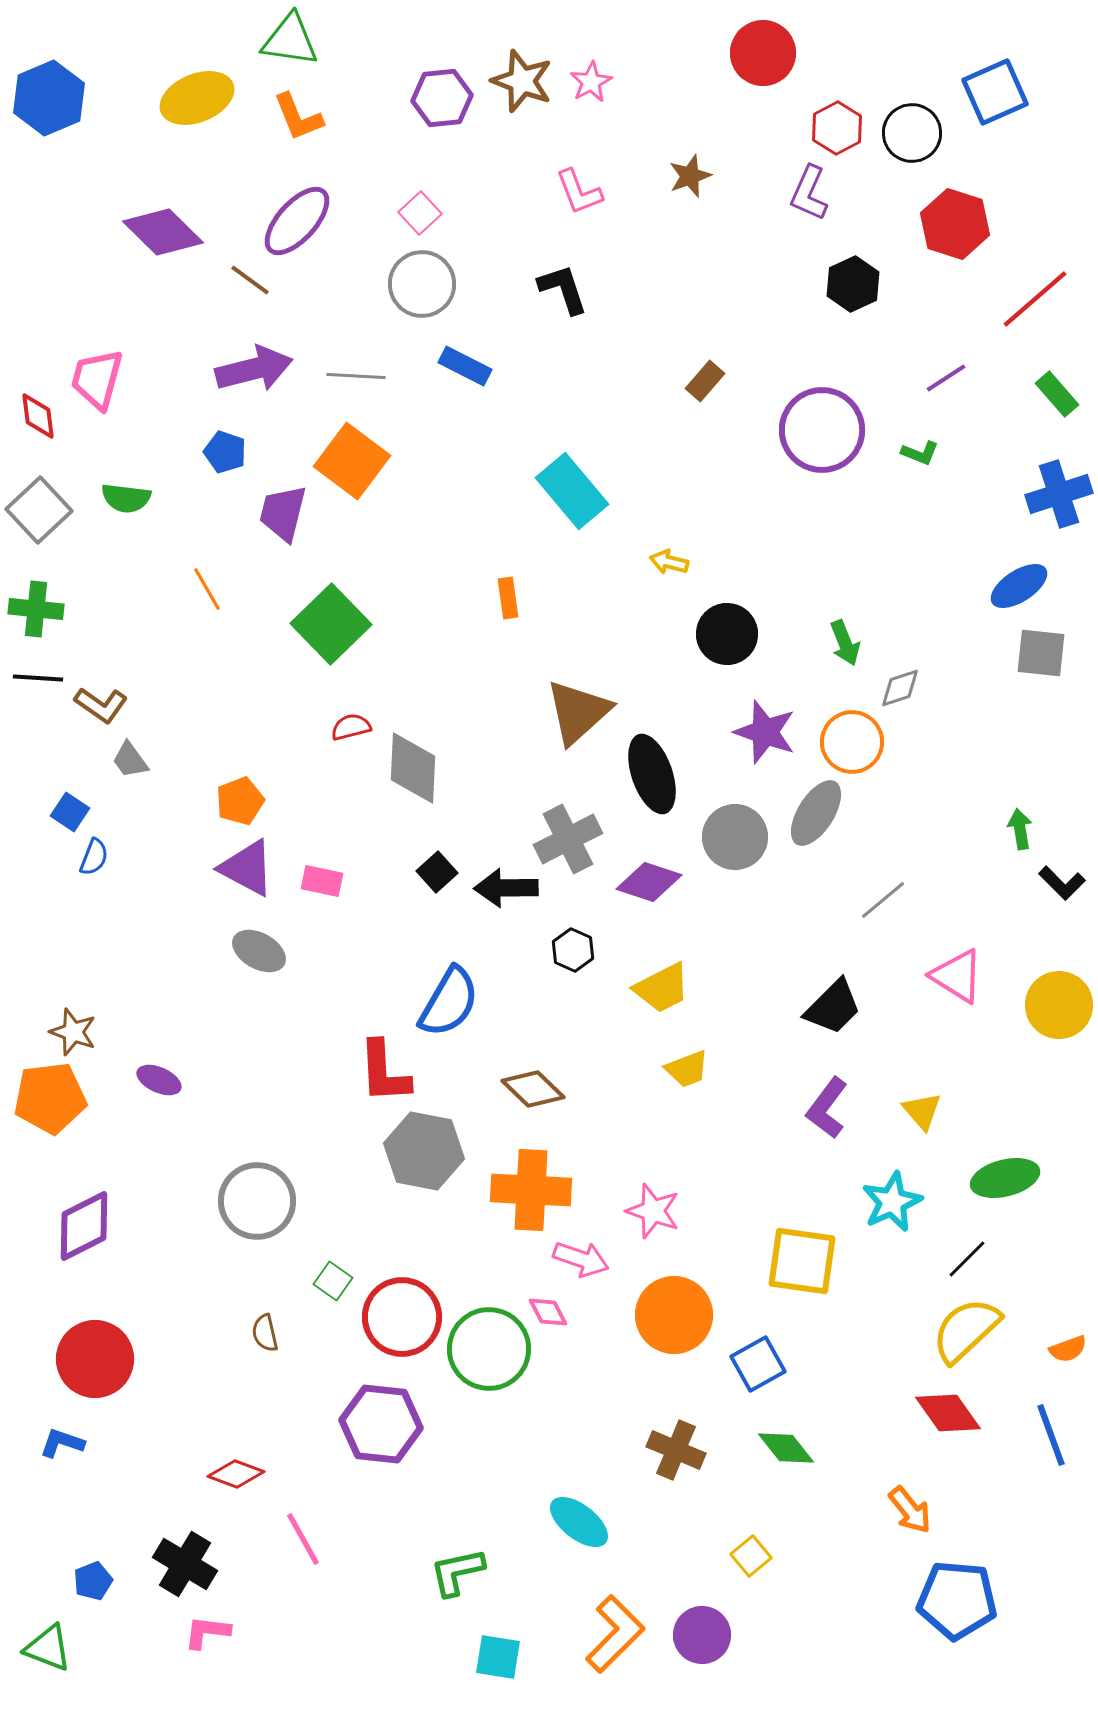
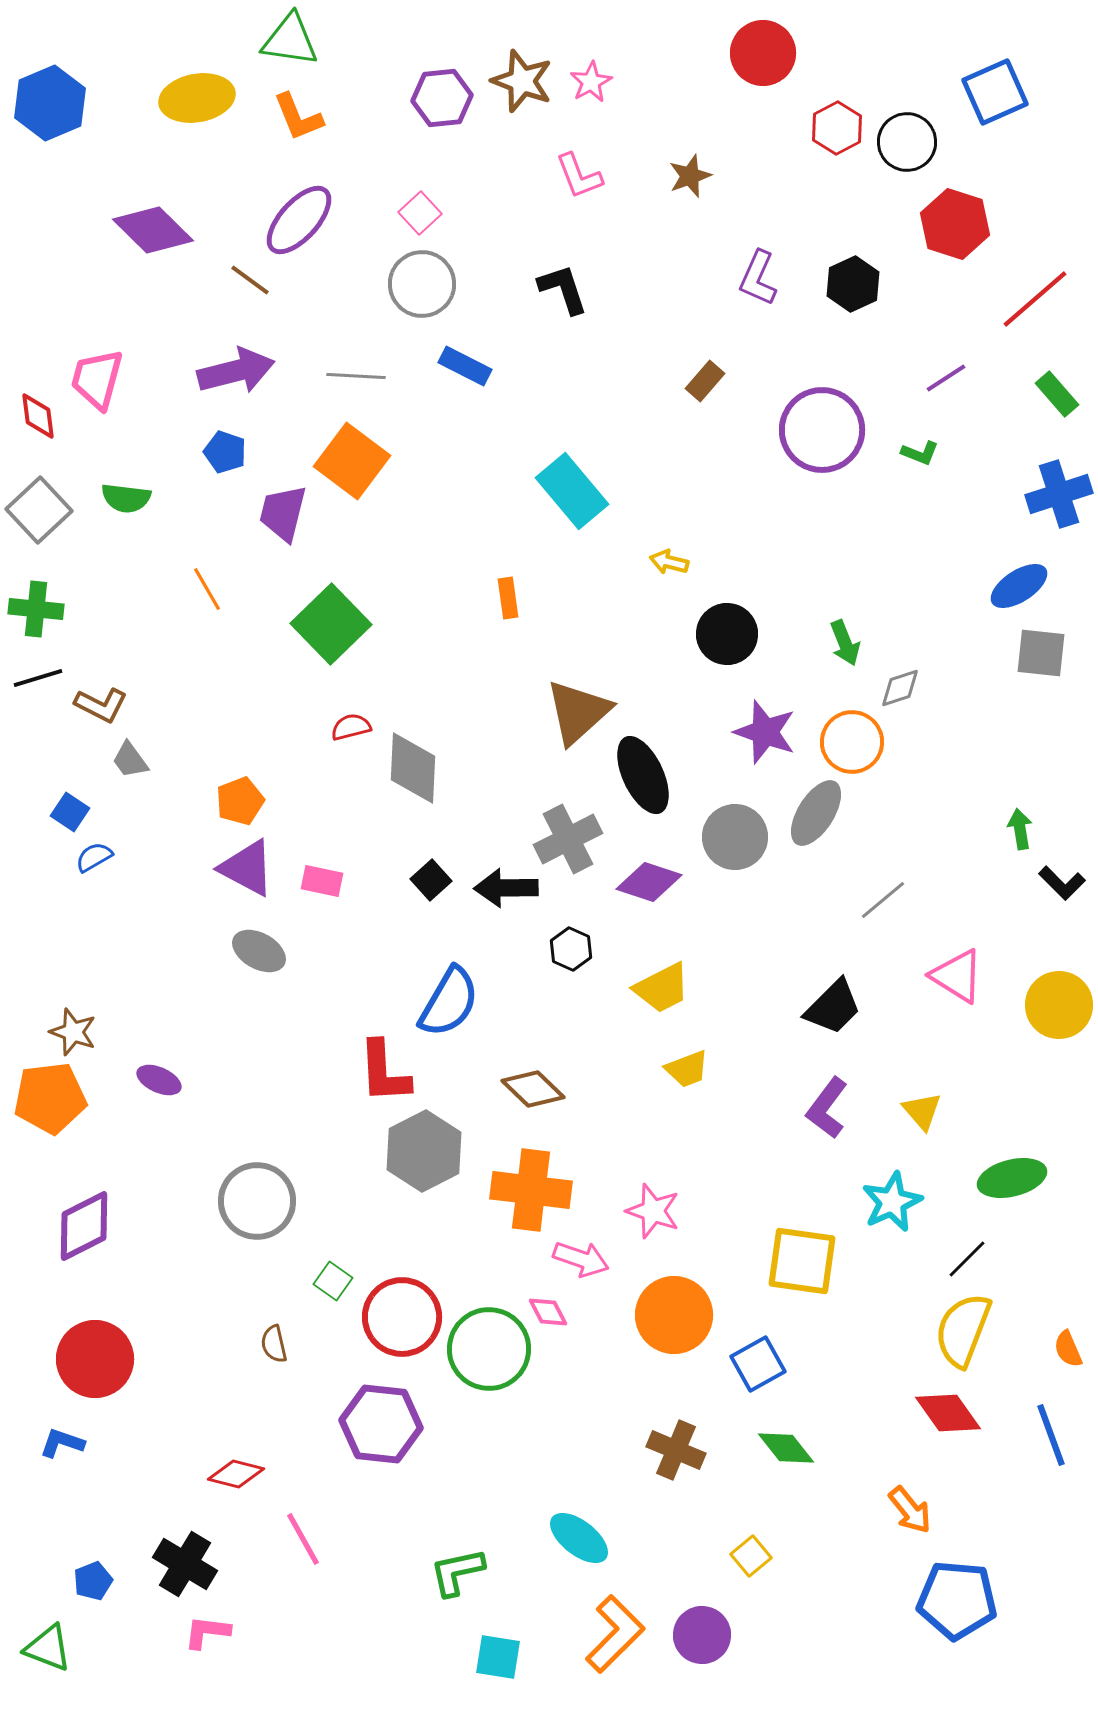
blue hexagon at (49, 98): moved 1 px right, 5 px down
yellow ellipse at (197, 98): rotated 12 degrees clockwise
black circle at (912, 133): moved 5 px left, 9 px down
pink L-shape at (579, 192): moved 16 px up
purple L-shape at (809, 193): moved 51 px left, 85 px down
purple ellipse at (297, 221): moved 2 px right, 1 px up
purple diamond at (163, 232): moved 10 px left, 2 px up
purple arrow at (254, 369): moved 18 px left, 2 px down
black line at (38, 678): rotated 21 degrees counterclockwise
brown L-shape at (101, 705): rotated 8 degrees counterclockwise
black ellipse at (652, 774): moved 9 px left, 1 px down; rotated 6 degrees counterclockwise
blue semicircle at (94, 857): rotated 141 degrees counterclockwise
black square at (437, 872): moved 6 px left, 8 px down
black hexagon at (573, 950): moved 2 px left, 1 px up
gray hexagon at (424, 1151): rotated 22 degrees clockwise
green ellipse at (1005, 1178): moved 7 px right
orange cross at (531, 1190): rotated 4 degrees clockwise
yellow semicircle at (966, 1330): moved 3 px left; rotated 26 degrees counterclockwise
brown semicircle at (265, 1333): moved 9 px right, 11 px down
orange semicircle at (1068, 1349): rotated 87 degrees clockwise
red diamond at (236, 1474): rotated 6 degrees counterclockwise
cyan ellipse at (579, 1522): moved 16 px down
